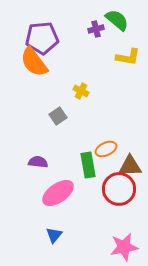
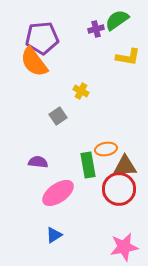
green semicircle: rotated 75 degrees counterclockwise
orange ellipse: rotated 15 degrees clockwise
brown triangle: moved 5 px left
blue triangle: rotated 18 degrees clockwise
